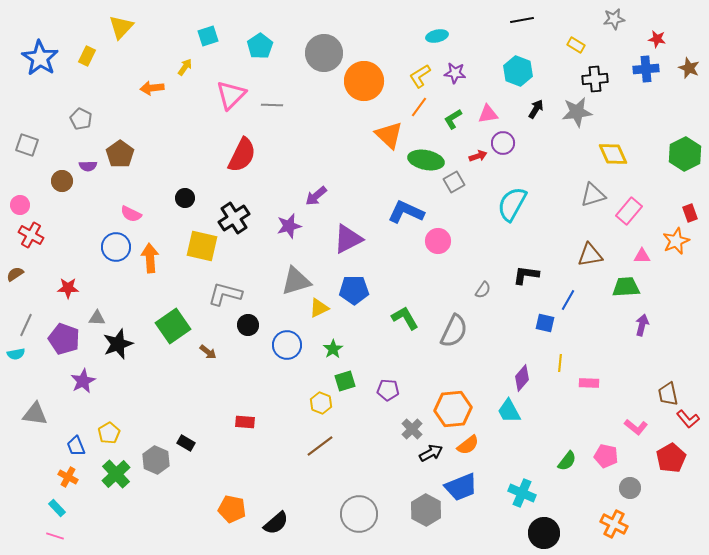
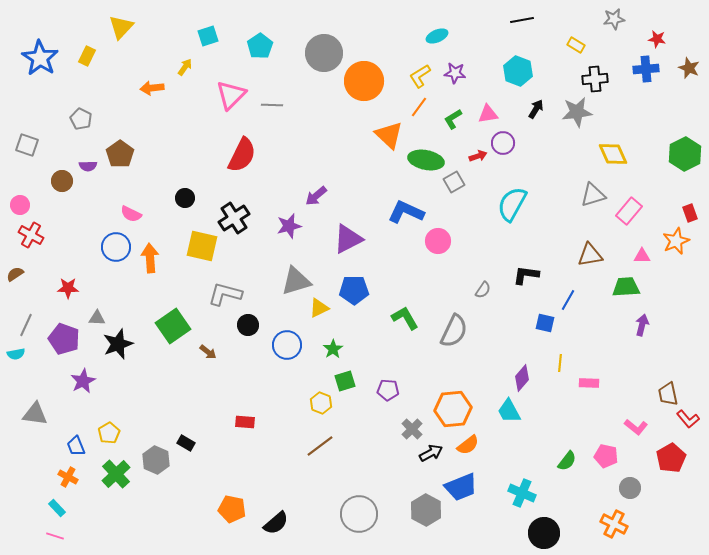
cyan ellipse at (437, 36): rotated 10 degrees counterclockwise
